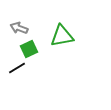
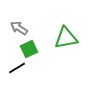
gray arrow: rotated 12 degrees clockwise
green triangle: moved 4 px right, 2 px down
